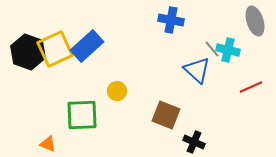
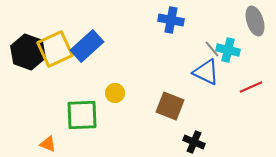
blue triangle: moved 9 px right, 2 px down; rotated 16 degrees counterclockwise
yellow circle: moved 2 px left, 2 px down
brown square: moved 4 px right, 9 px up
